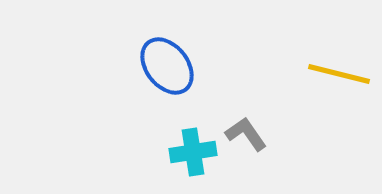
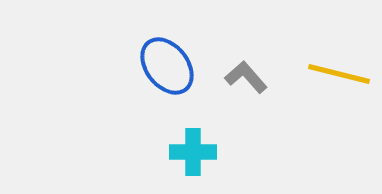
gray L-shape: moved 57 px up; rotated 6 degrees counterclockwise
cyan cross: rotated 9 degrees clockwise
